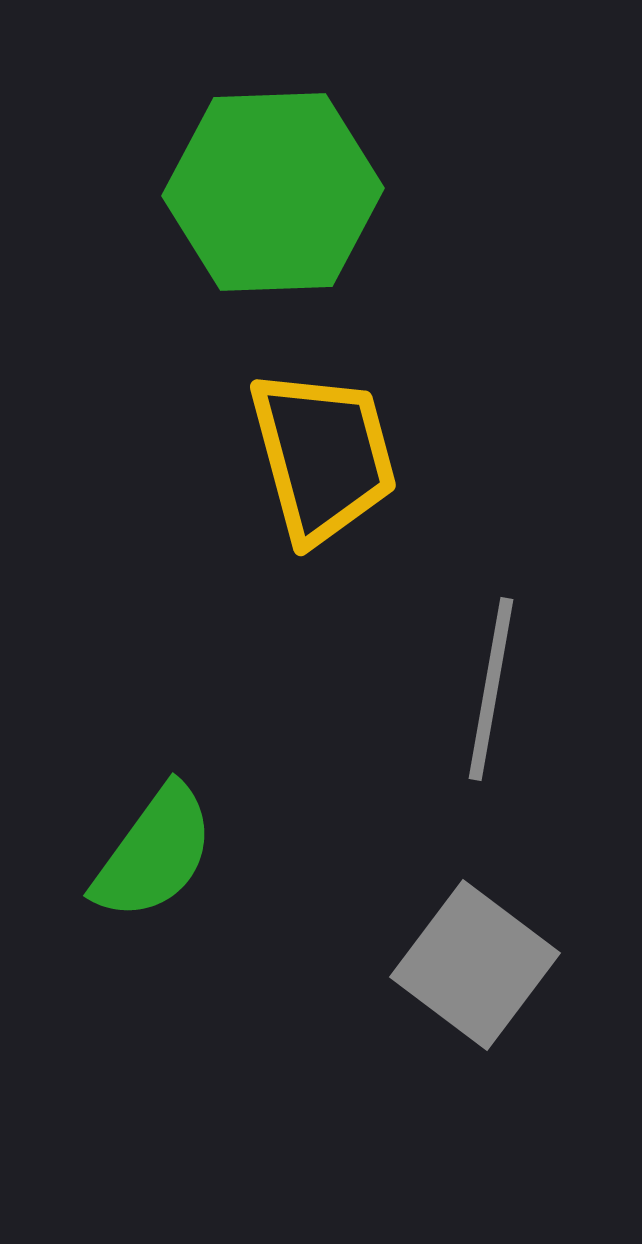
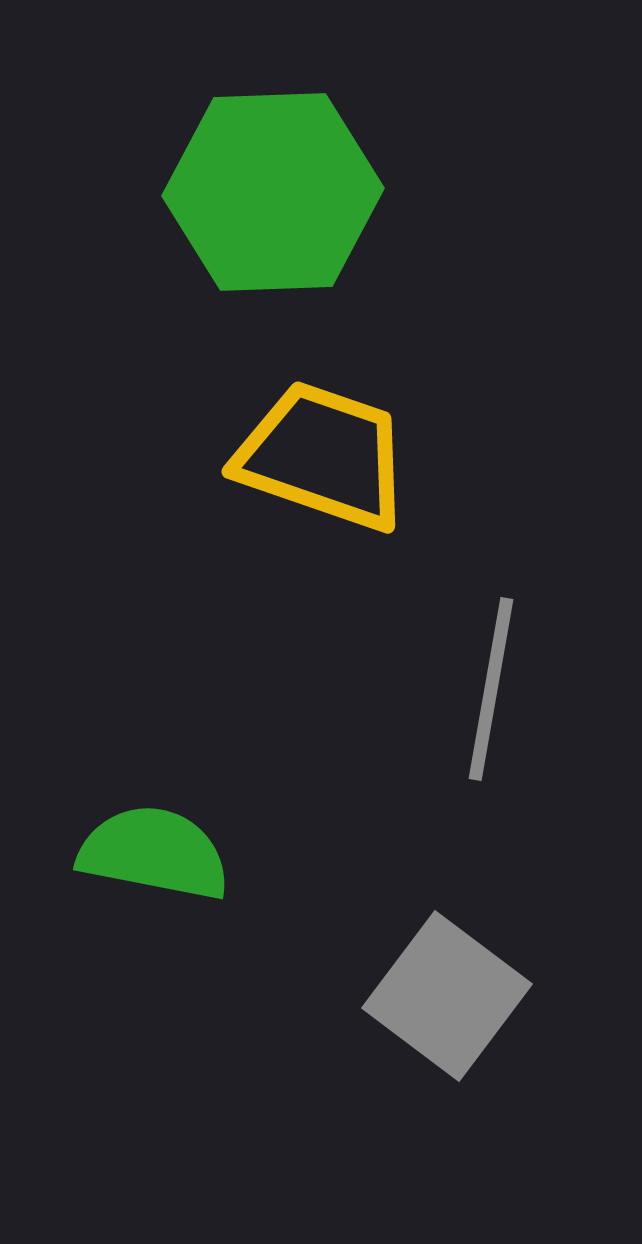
yellow trapezoid: rotated 56 degrees counterclockwise
green semicircle: rotated 115 degrees counterclockwise
gray square: moved 28 px left, 31 px down
